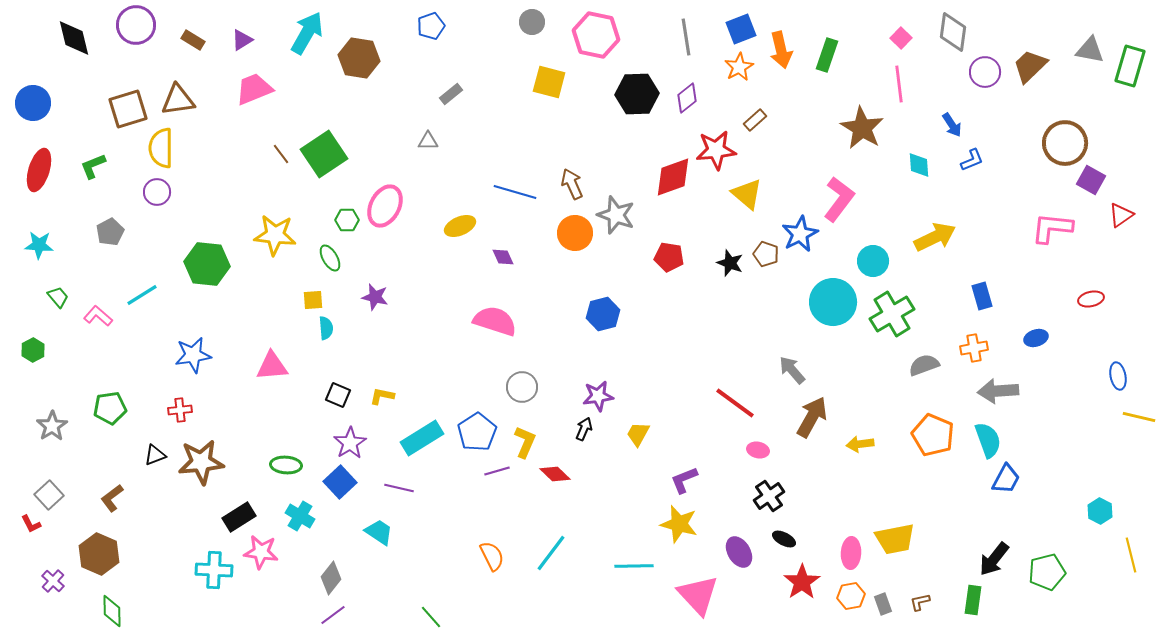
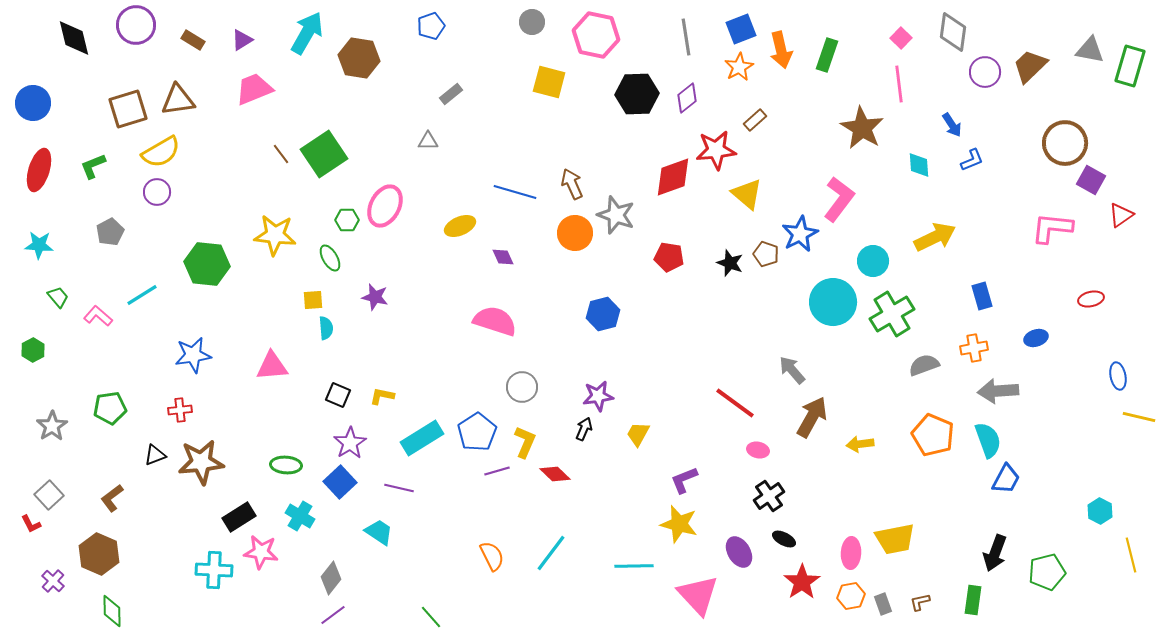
yellow semicircle at (161, 148): moved 4 px down; rotated 120 degrees counterclockwise
black arrow at (994, 559): moved 1 px right, 6 px up; rotated 18 degrees counterclockwise
